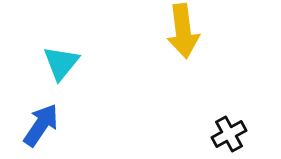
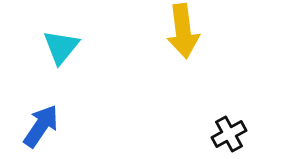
cyan triangle: moved 16 px up
blue arrow: moved 1 px down
